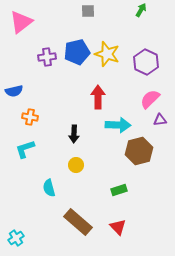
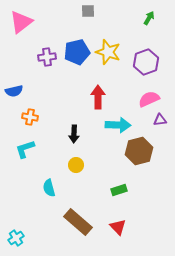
green arrow: moved 8 px right, 8 px down
yellow star: moved 1 px right, 2 px up
purple hexagon: rotated 15 degrees clockwise
pink semicircle: moved 1 px left; rotated 20 degrees clockwise
